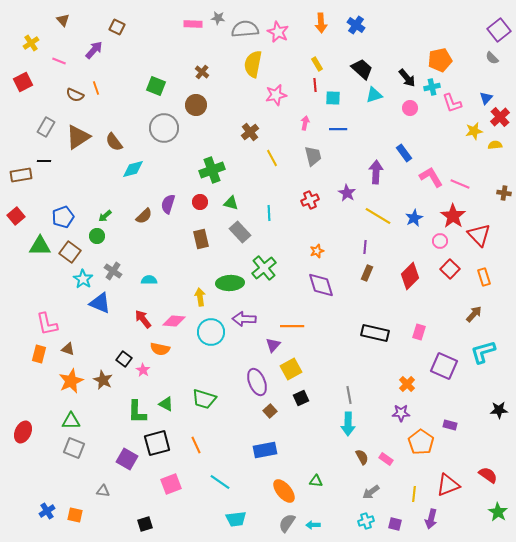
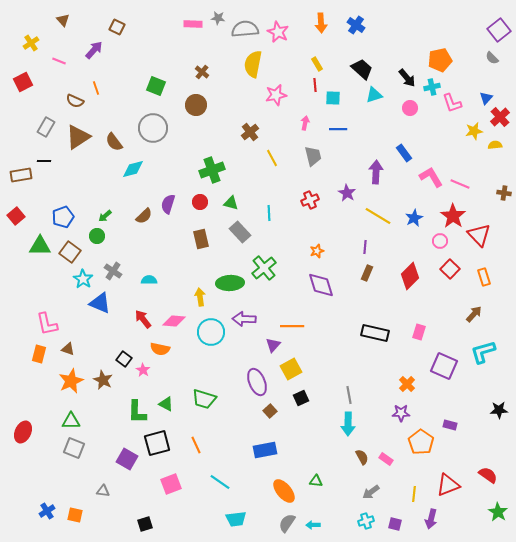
brown semicircle at (75, 95): moved 6 px down
gray circle at (164, 128): moved 11 px left
